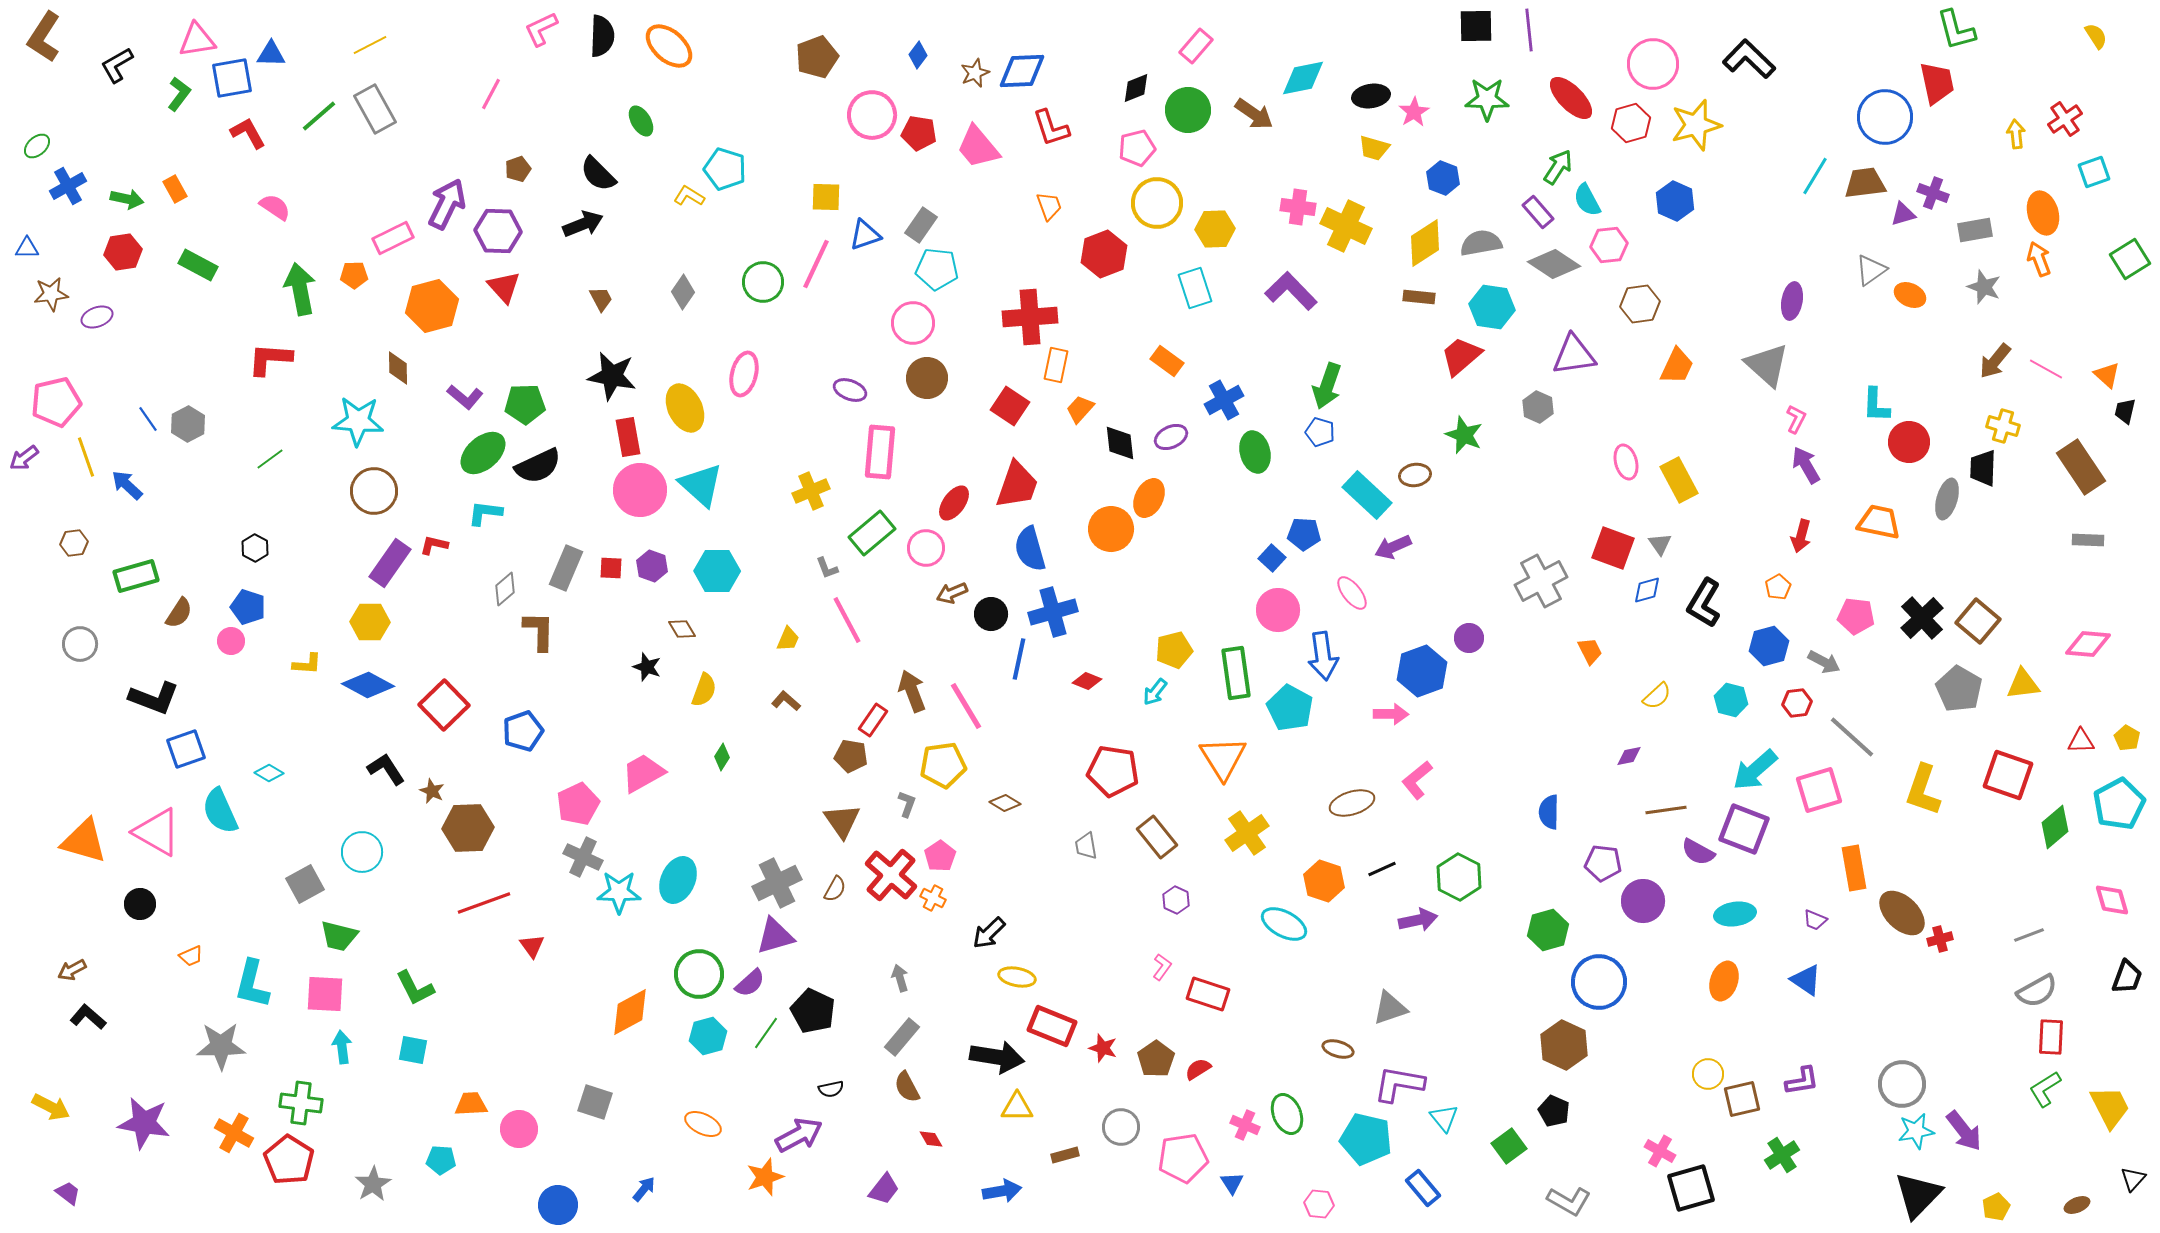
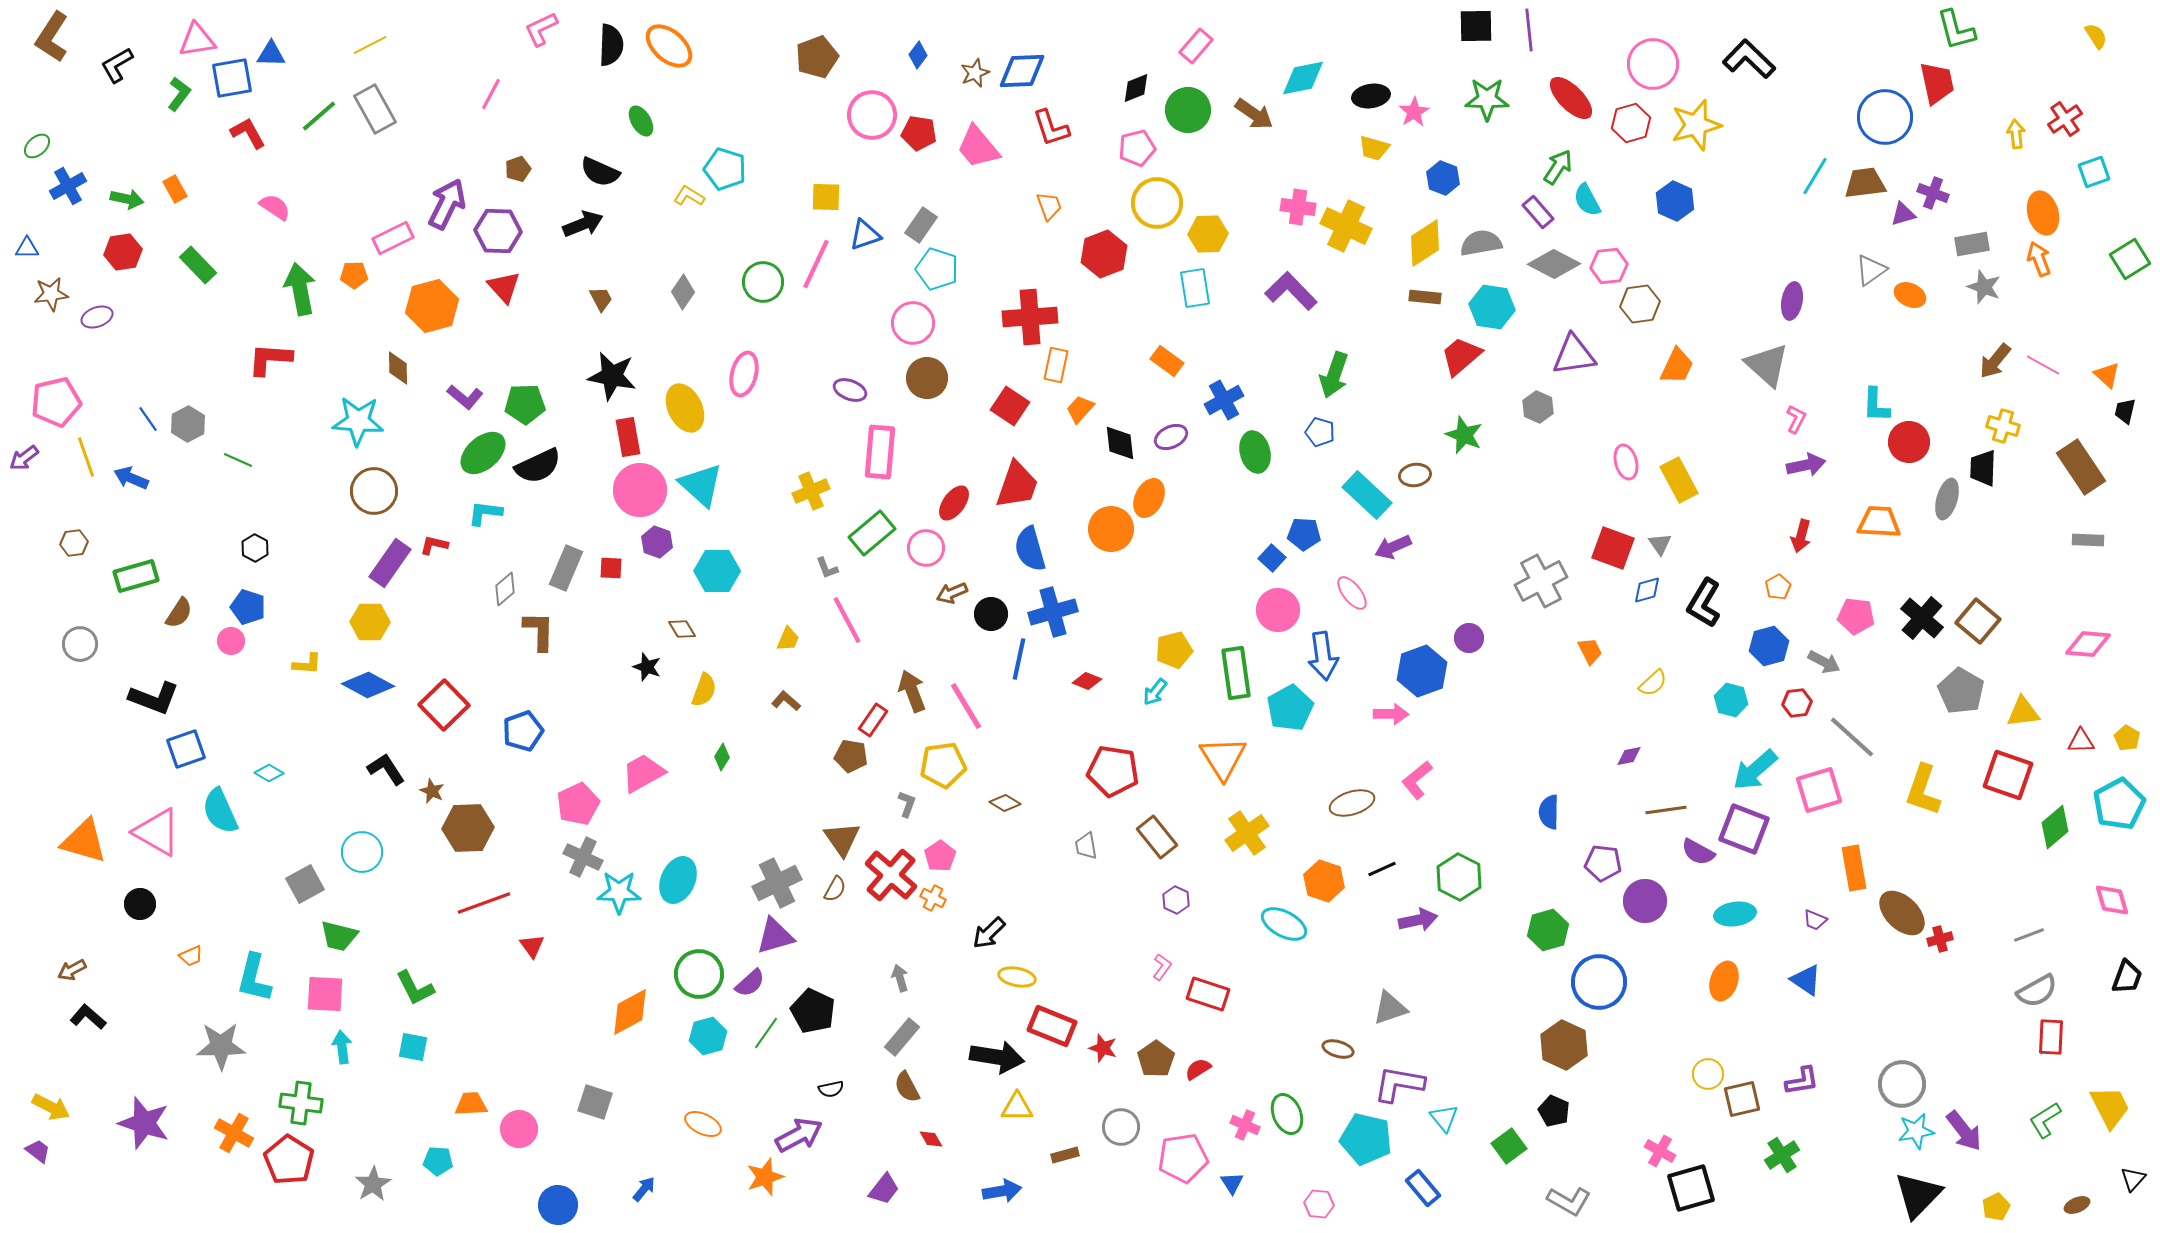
black semicircle at (602, 36): moved 9 px right, 9 px down
brown L-shape at (44, 37): moved 8 px right
black semicircle at (598, 174): moved 2 px right, 2 px up; rotated 21 degrees counterclockwise
yellow hexagon at (1215, 229): moved 7 px left, 5 px down
gray rectangle at (1975, 230): moved 3 px left, 14 px down
pink hexagon at (1609, 245): moved 21 px down
gray diamond at (1554, 264): rotated 6 degrees counterclockwise
green rectangle at (198, 265): rotated 18 degrees clockwise
cyan pentagon at (937, 269): rotated 12 degrees clockwise
cyan rectangle at (1195, 288): rotated 9 degrees clockwise
brown rectangle at (1419, 297): moved 6 px right
pink line at (2046, 369): moved 3 px left, 4 px up
green arrow at (1327, 386): moved 7 px right, 11 px up
green line at (270, 459): moved 32 px left, 1 px down; rotated 60 degrees clockwise
purple arrow at (1806, 465): rotated 108 degrees clockwise
blue arrow at (127, 485): moved 4 px right, 7 px up; rotated 20 degrees counterclockwise
orange trapezoid at (1879, 522): rotated 9 degrees counterclockwise
purple hexagon at (652, 566): moved 5 px right, 24 px up
black cross at (1922, 618): rotated 6 degrees counterclockwise
yellow triangle at (2023, 684): moved 28 px down
gray pentagon at (1959, 689): moved 2 px right, 2 px down
yellow semicircle at (1657, 696): moved 4 px left, 13 px up
cyan pentagon at (1290, 708): rotated 15 degrees clockwise
brown triangle at (842, 821): moved 18 px down
purple circle at (1643, 901): moved 2 px right
cyan L-shape at (252, 984): moved 2 px right, 6 px up
cyan square at (413, 1050): moved 3 px up
green L-shape at (2045, 1089): moved 31 px down
purple star at (144, 1123): rotated 8 degrees clockwise
cyan pentagon at (441, 1160): moved 3 px left, 1 px down
purple trapezoid at (68, 1193): moved 30 px left, 42 px up
